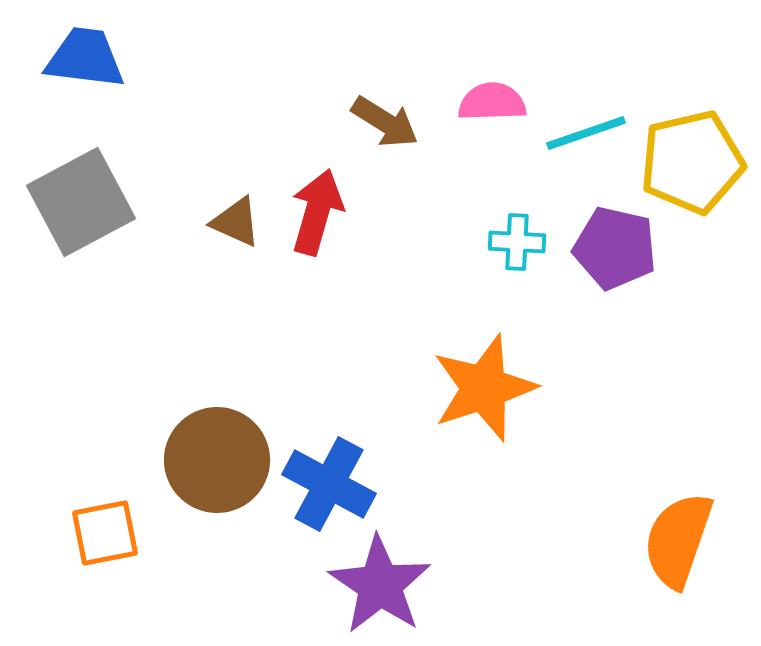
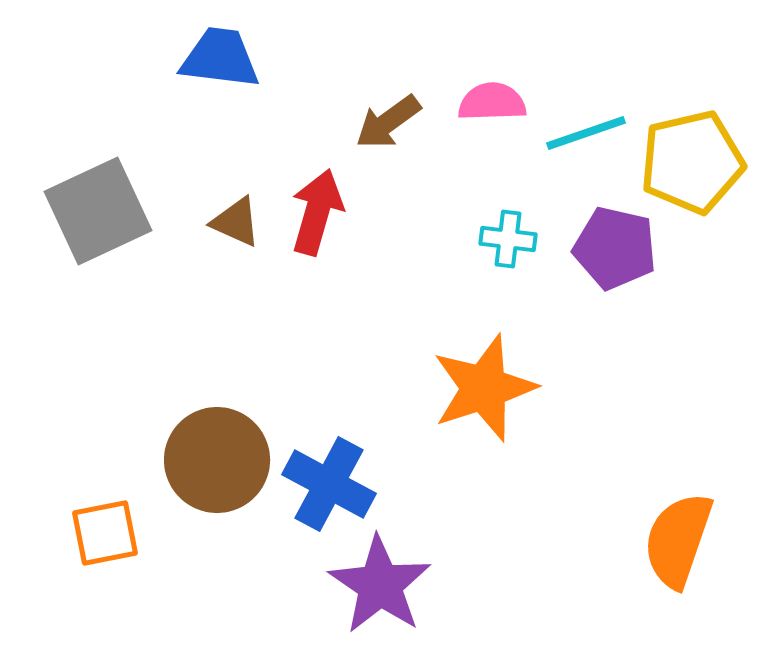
blue trapezoid: moved 135 px right
brown arrow: moved 3 px right; rotated 112 degrees clockwise
gray square: moved 17 px right, 9 px down; rotated 3 degrees clockwise
cyan cross: moved 9 px left, 3 px up; rotated 4 degrees clockwise
